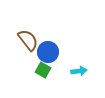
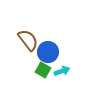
cyan arrow: moved 17 px left; rotated 14 degrees counterclockwise
